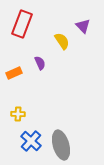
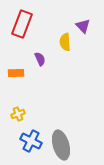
yellow semicircle: moved 3 px right, 1 px down; rotated 150 degrees counterclockwise
purple semicircle: moved 4 px up
orange rectangle: moved 2 px right; rotated 21 degrees clockwise
yellow cross: rotated 24 degrees counterclockwise
blue cross: rotated 15 degrees counterclockwise
